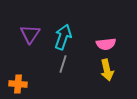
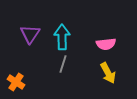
cyan arrow: moved 1 px left; rotated 20 degrees counterclockwise
yellow arrow: moved 1 px right, 3 px down; rotated 15 degrees counterclockwise
orange cross: moved 2 px left, 2 px up; rotated 30 degrees clockwise
